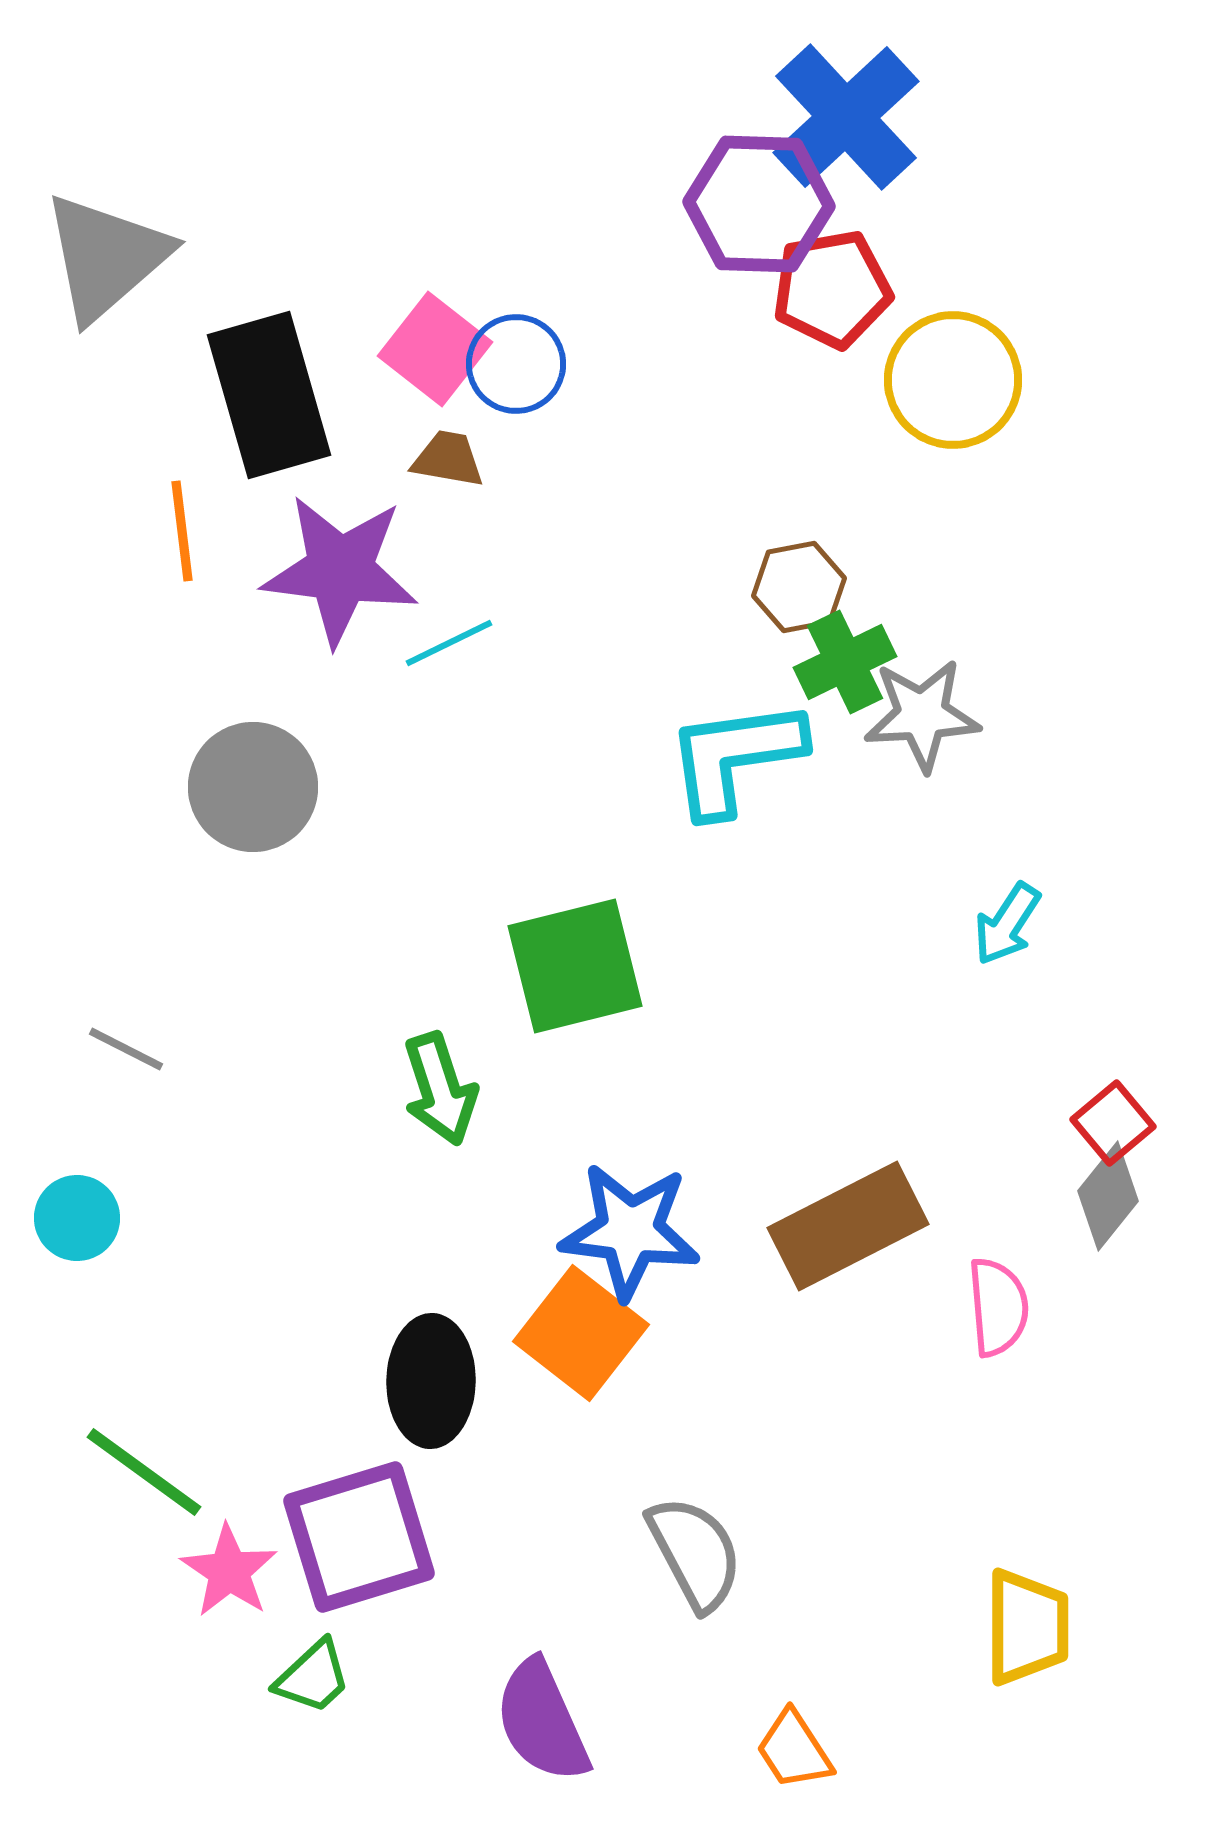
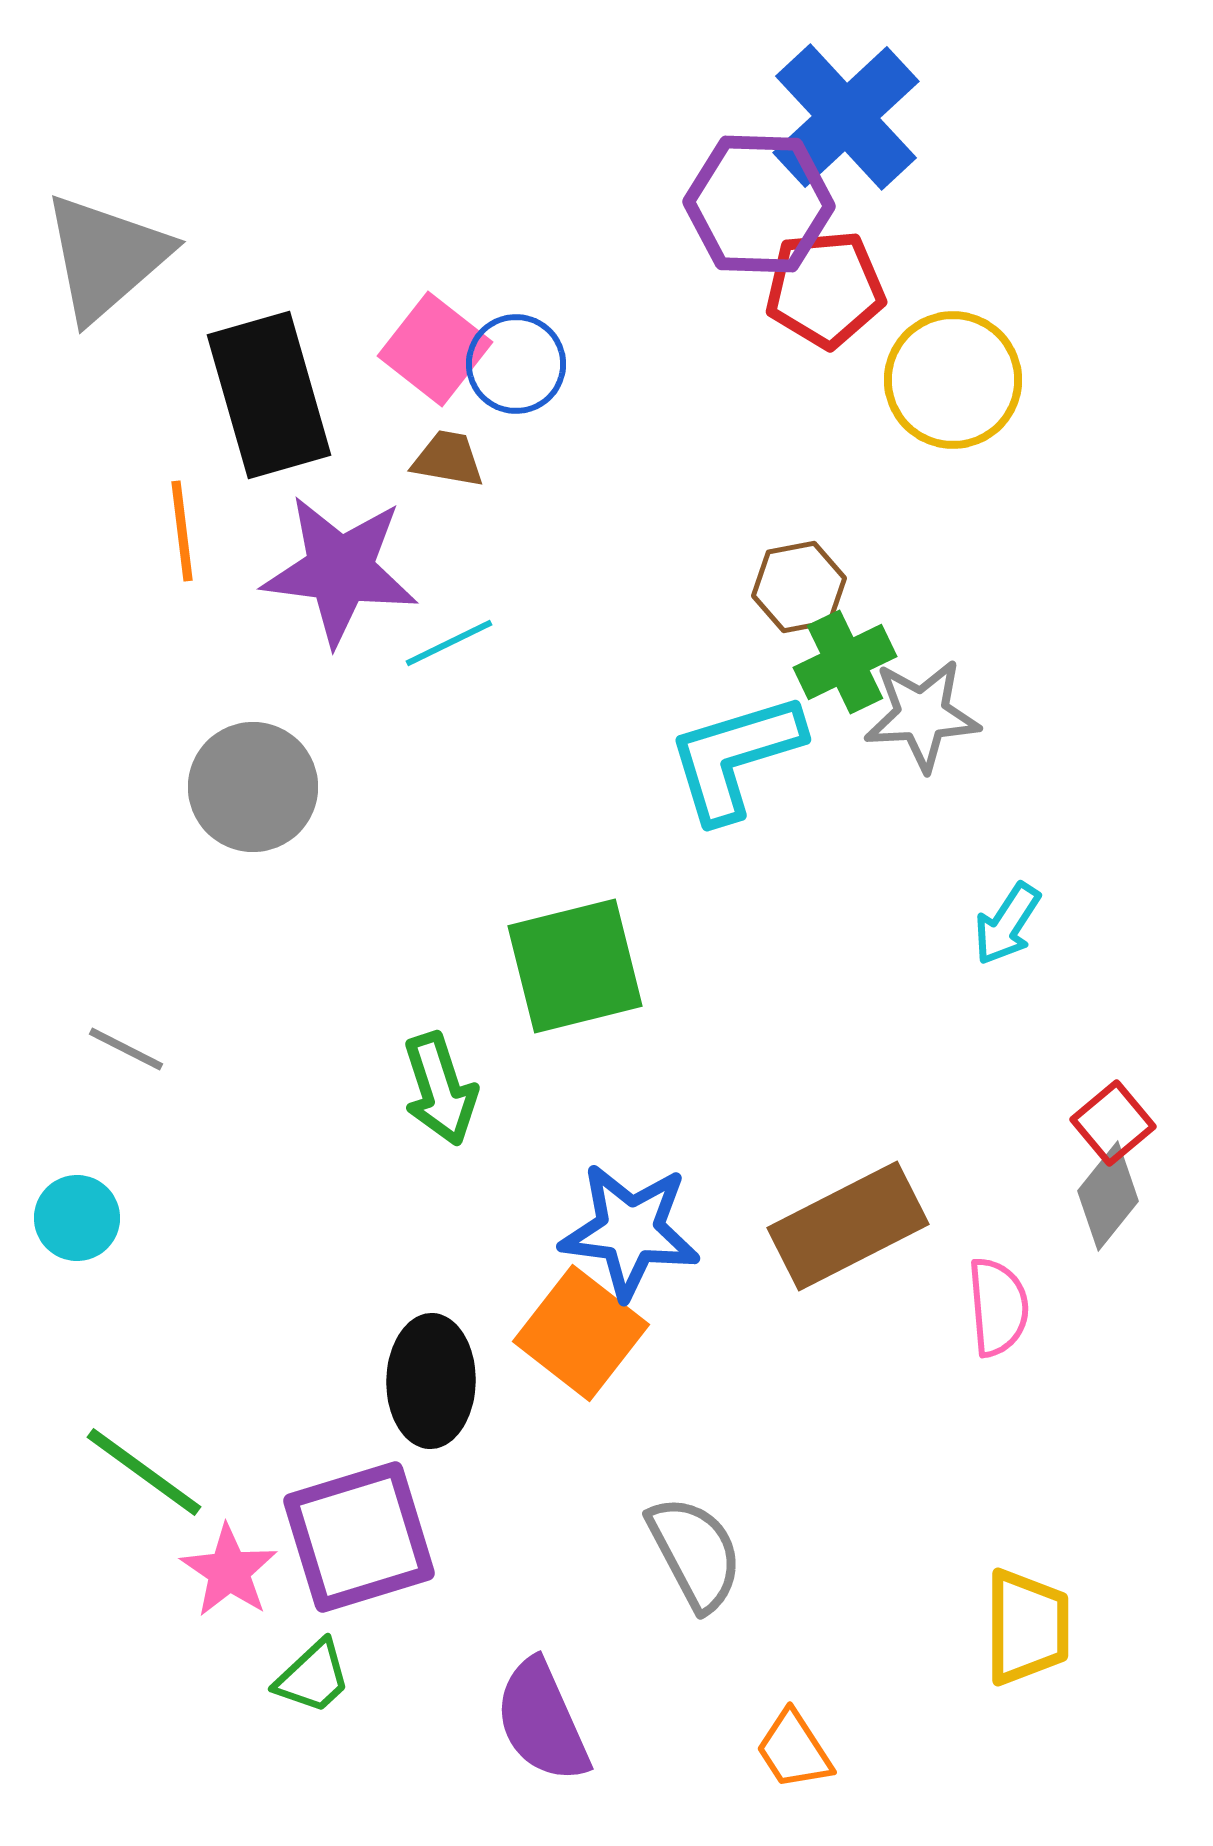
red pentagon: moved 7 px left; rotated 5 degrees clockwise
cyan L-shape: rotated 9 degrees counterclockwise
